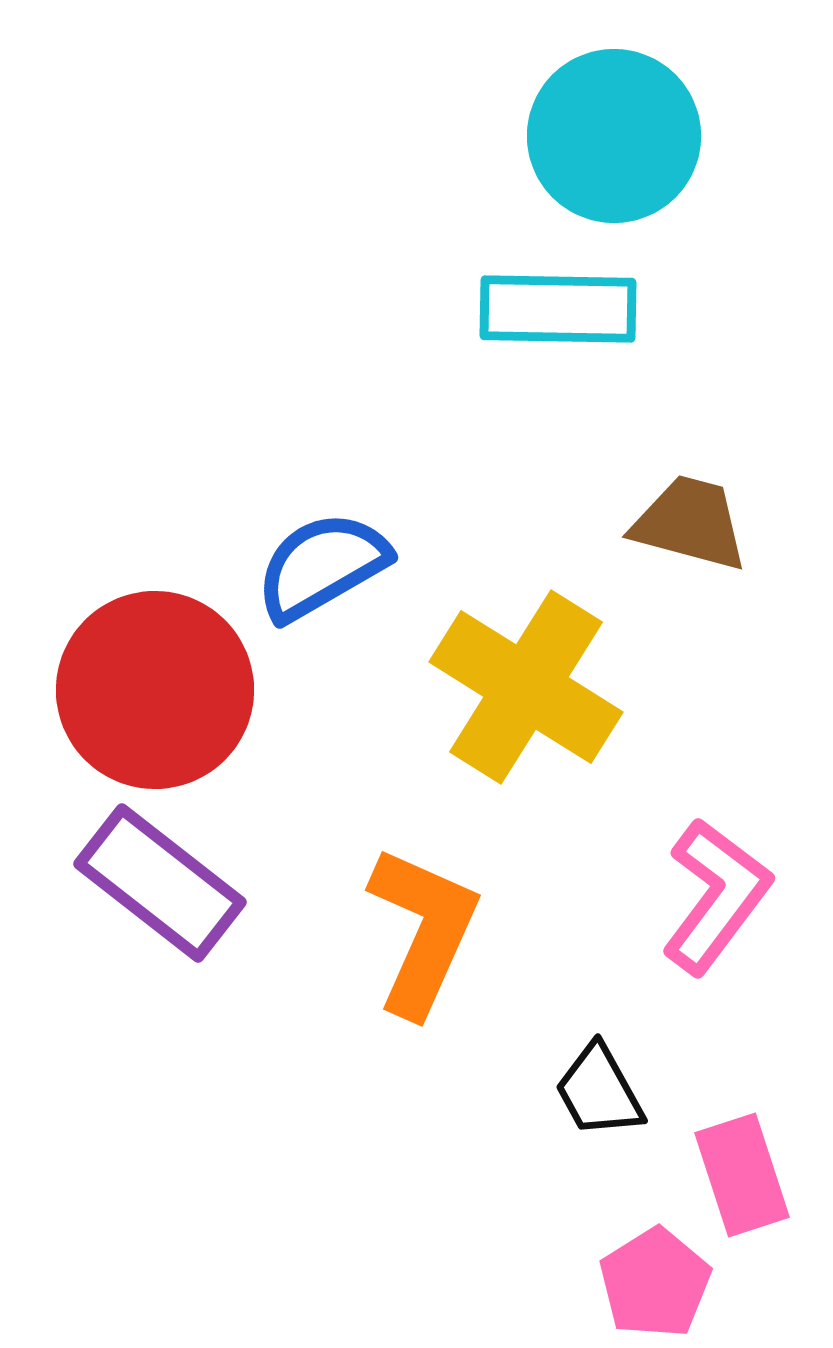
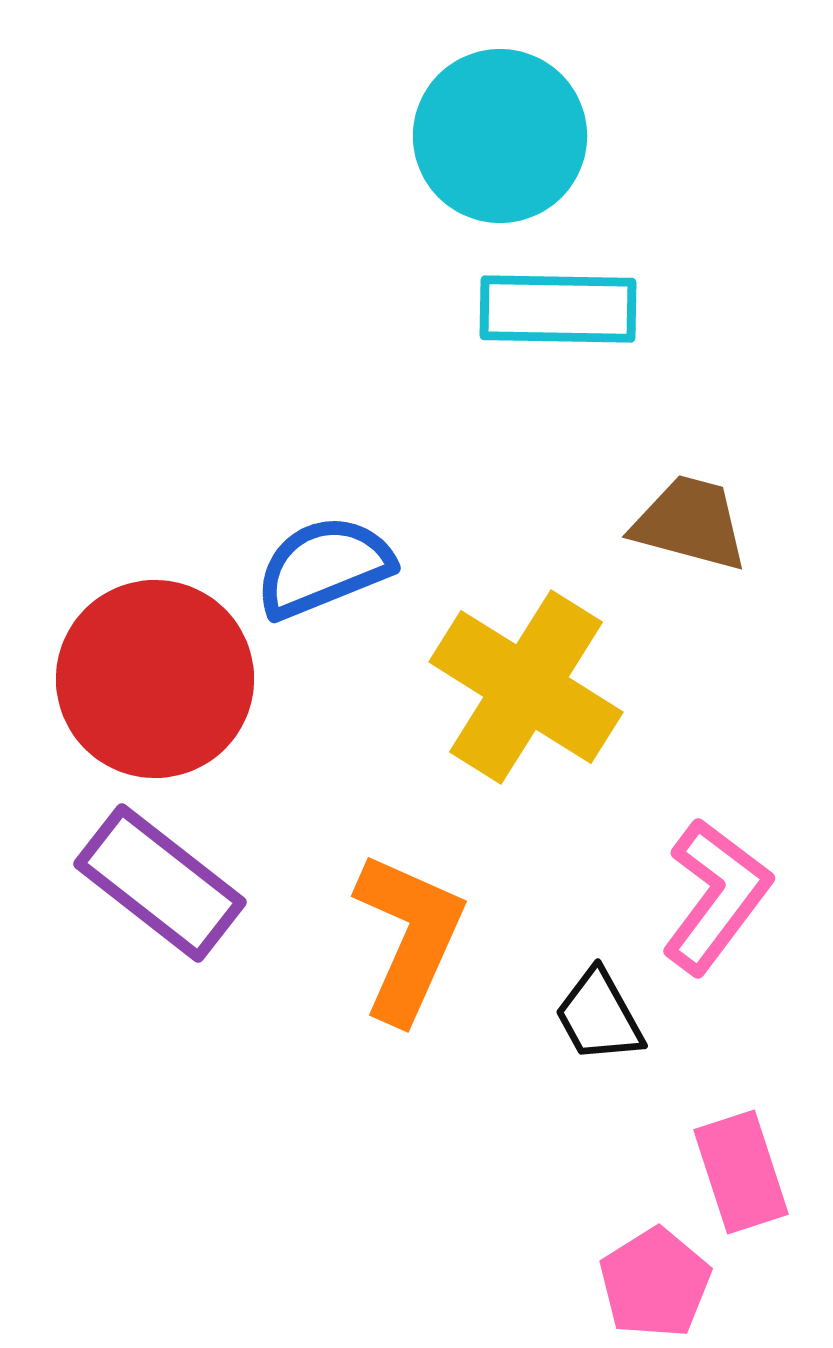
cyan circle: moved 114 px left
blue semicircle: moved 2 px right, 1 px down; rotated 8 degrees clockwise
red circle: moved 11 px up
orange L-shape: moved 14 px left, 6 px down
black trapezoid: moved 75 px up
pink rectangle: moved 1 px left, 3 px up
